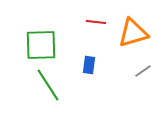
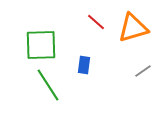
red line: rotated 36 degrees clockwise
orange triangle: moved 5 px up
blue rectangle: moved 5 px left
